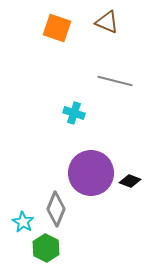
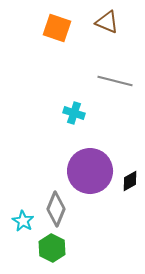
purple circle: moved 1 px left, 2 px up
black diamond: rotated 50 degrees counterclockwise
cyan star: moved 1 px up
green hexagon: moved 6 px right
